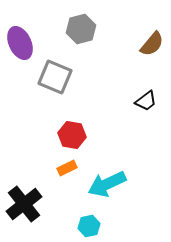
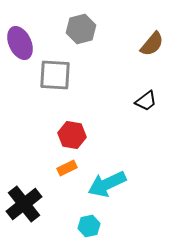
gray square: moved 2 px up; rotated 20 degrees counterclockwise
